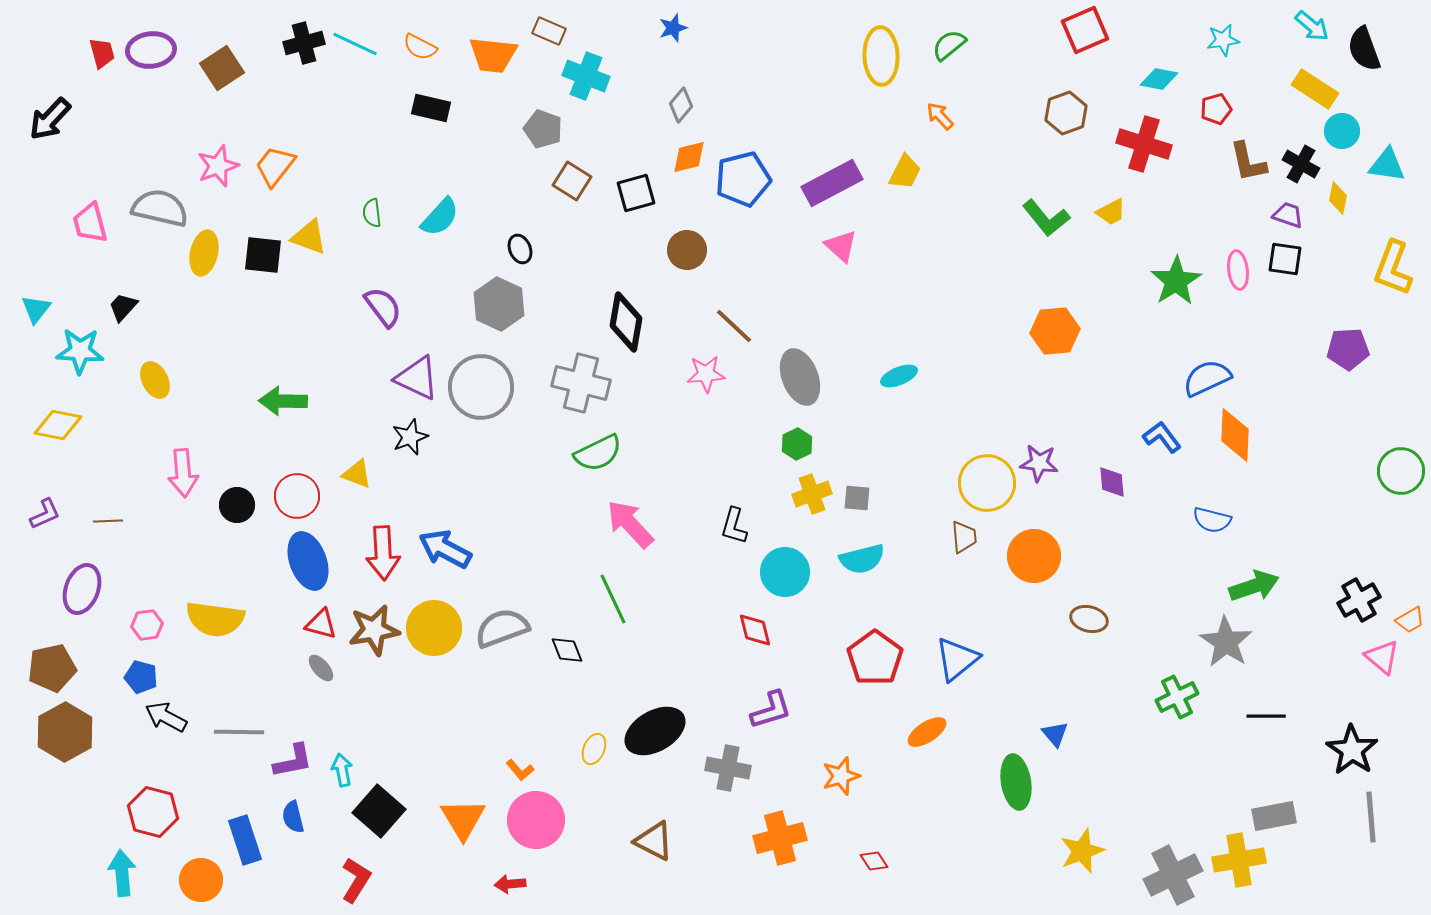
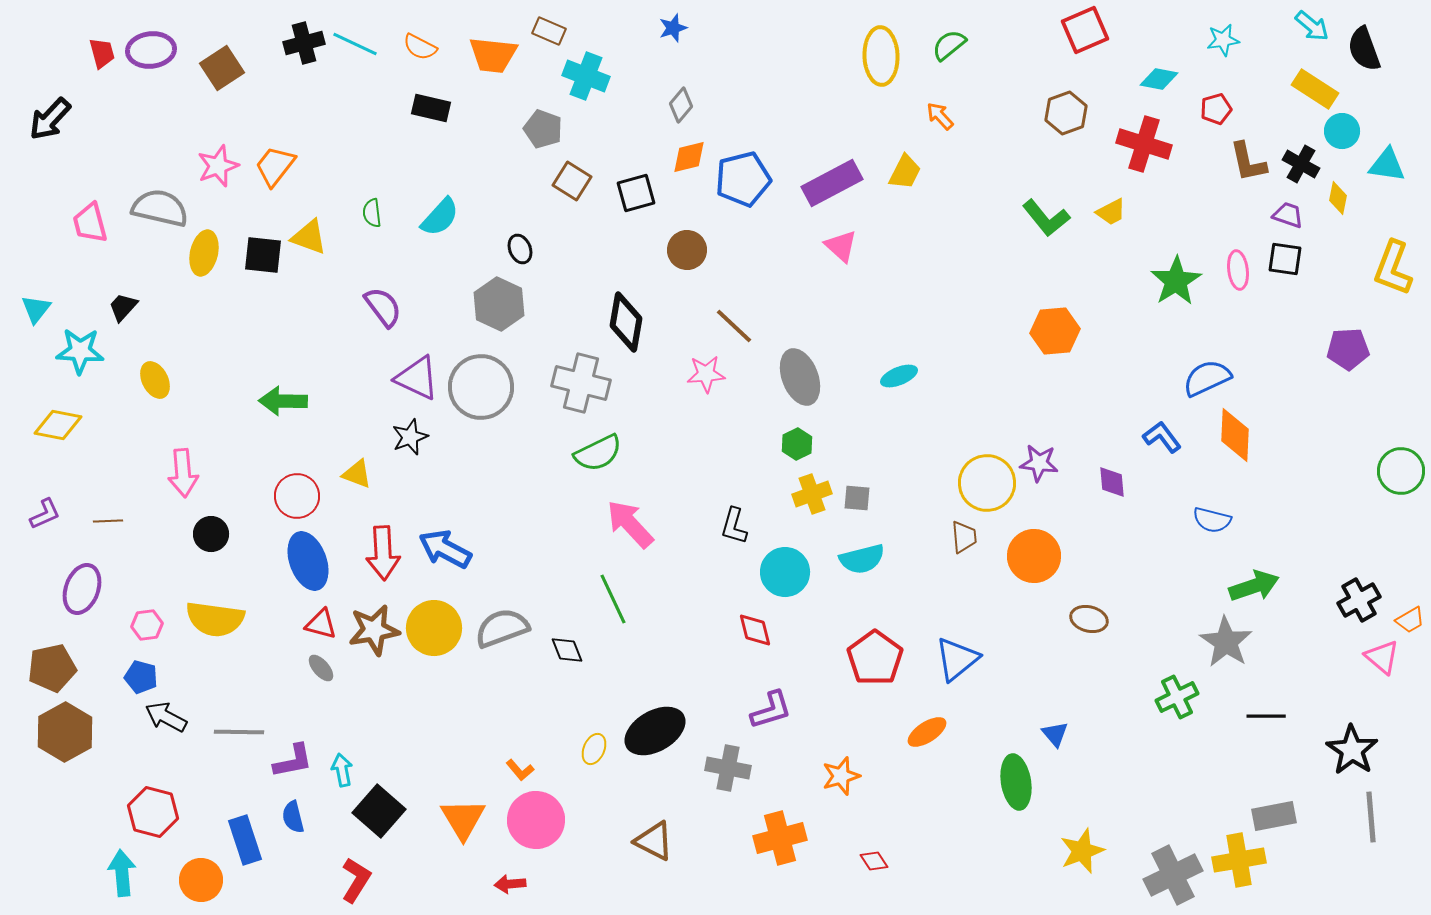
black circle at (237, 505): moved 26 px left, 29 px down
